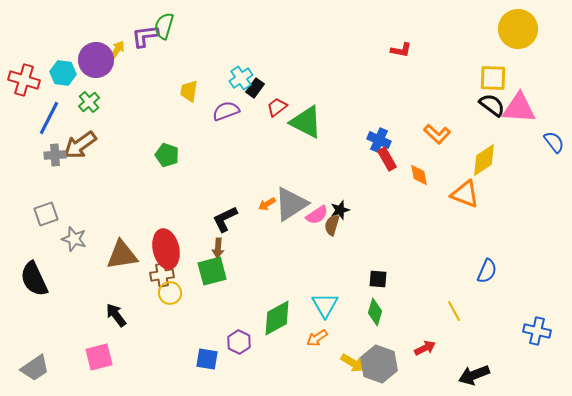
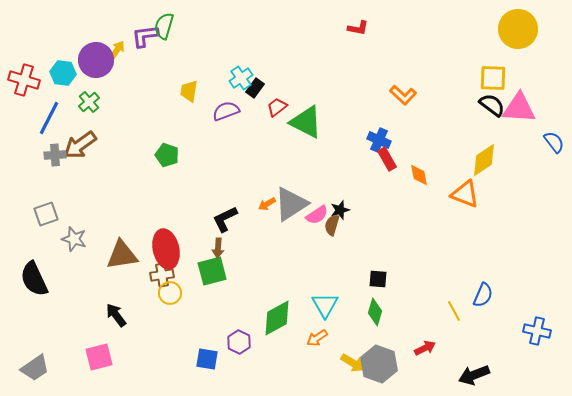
red L-shape at (401, 50): moved 43 px left, 22 px up
orange L-shape at (437, 134): moved 34 px left, 39 px up
blue semicircle at (487, 271): moved 4 px left, 24 px down
